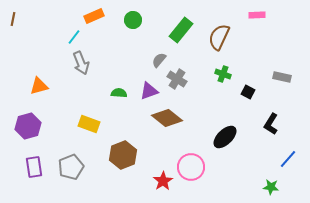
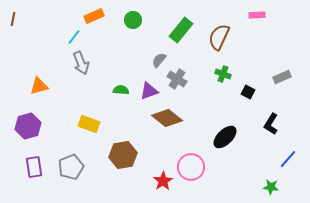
gray rectangle: rotated 36 degrees counterclockwise
green semicircle: moved 2 px right, 3 px up
brown hexagon: rotated 12 degrees clockwise
